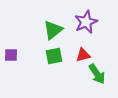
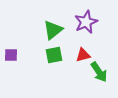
green square: moved 1 px up
green arrow: moved 2 px right, 2 px up
